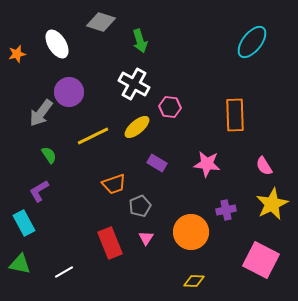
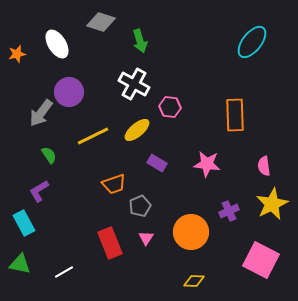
yellow ellipse: moved 3 px down
pink semicircle: rotated 24 degrees clockwise
purple cross: moved 3 px right, 1 px down; rotated 12 degrees counterclockwise
